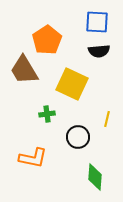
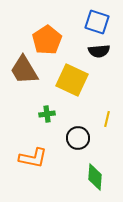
blue square: rotated 15 degrees clockwise
yellow square: moved 4 px up
black circle: moved 1 px down
